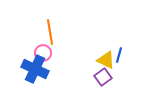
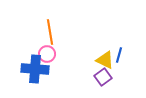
pink circle: moved 4 px right, 1 px down
yellow triangle: moved 1 px left
blue cross: rotated 20 degrees counterclockwise
